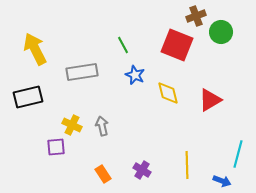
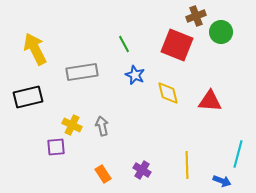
green line: moved 1 px right, 1 px up
red triangle: moved 1 px down; rotated 35 degrees clockwise
